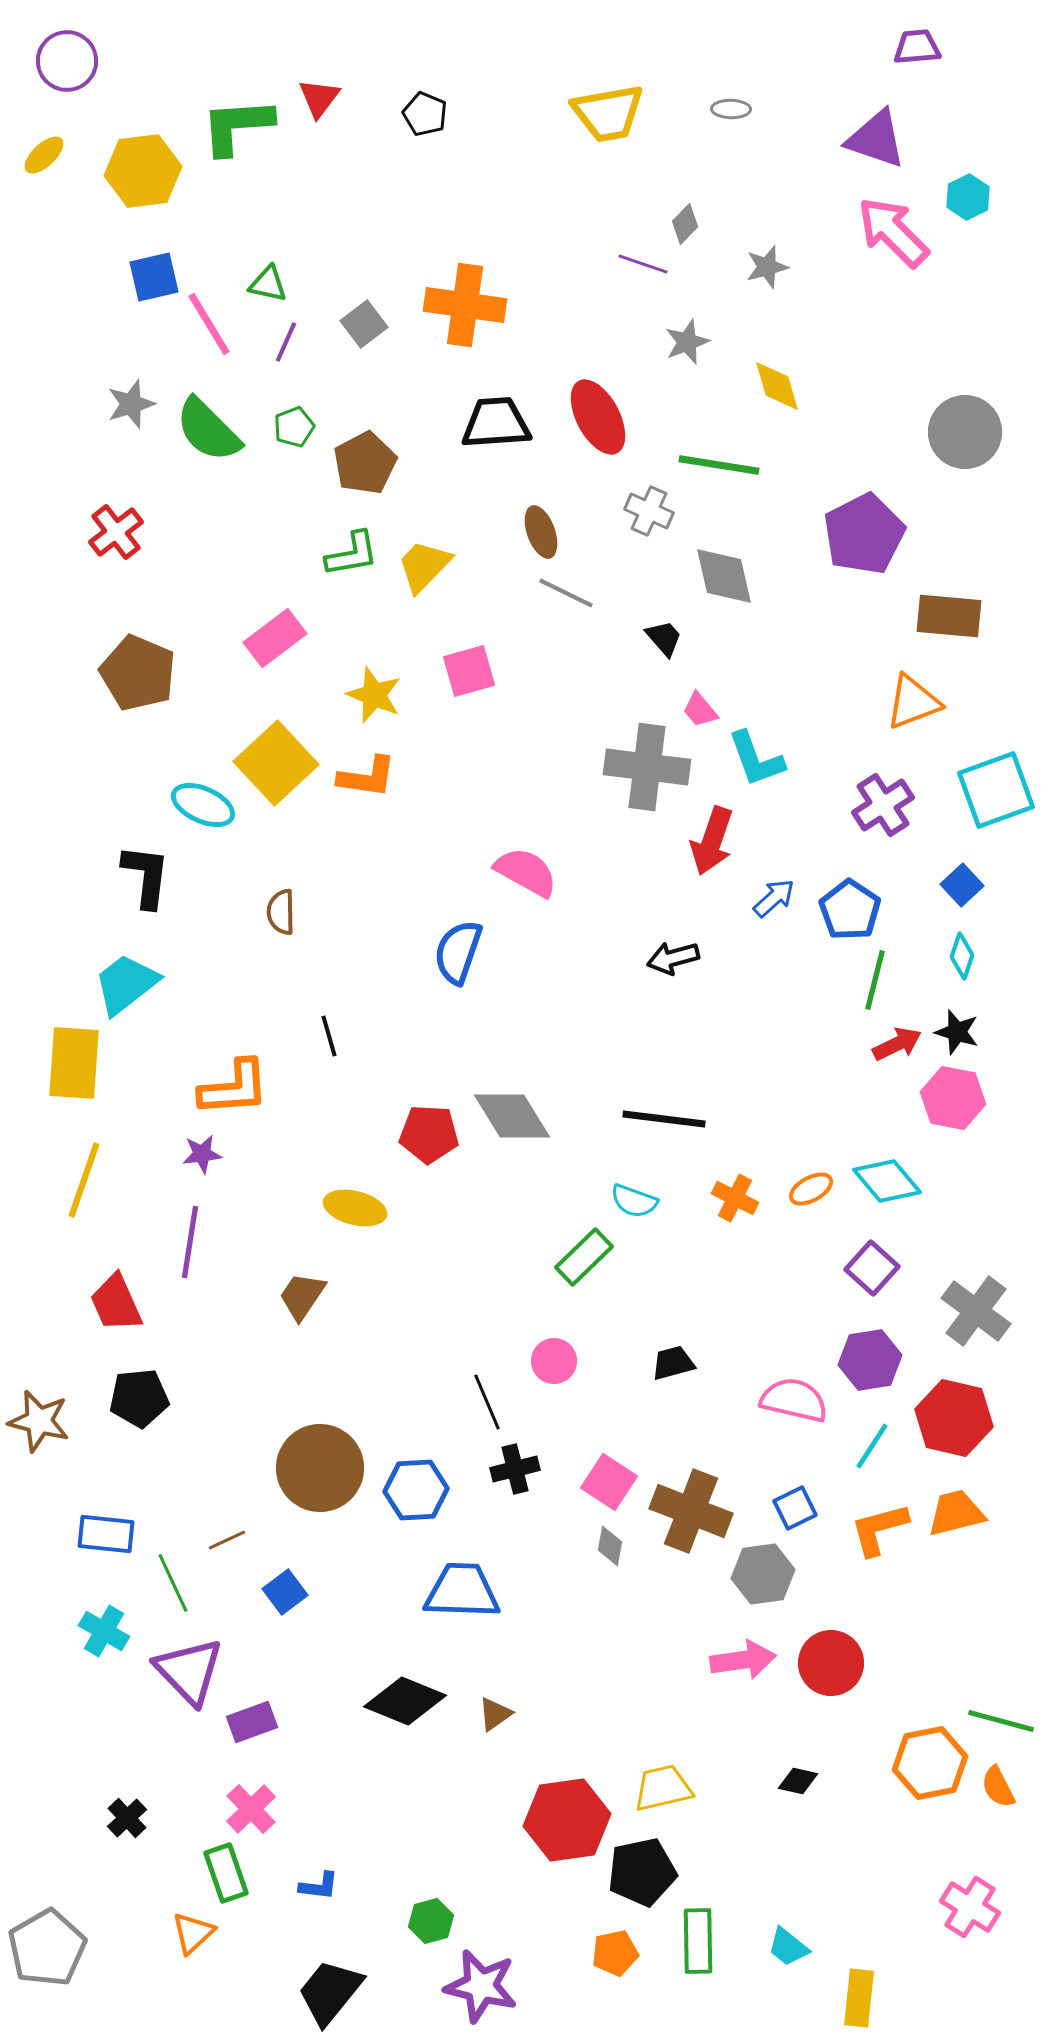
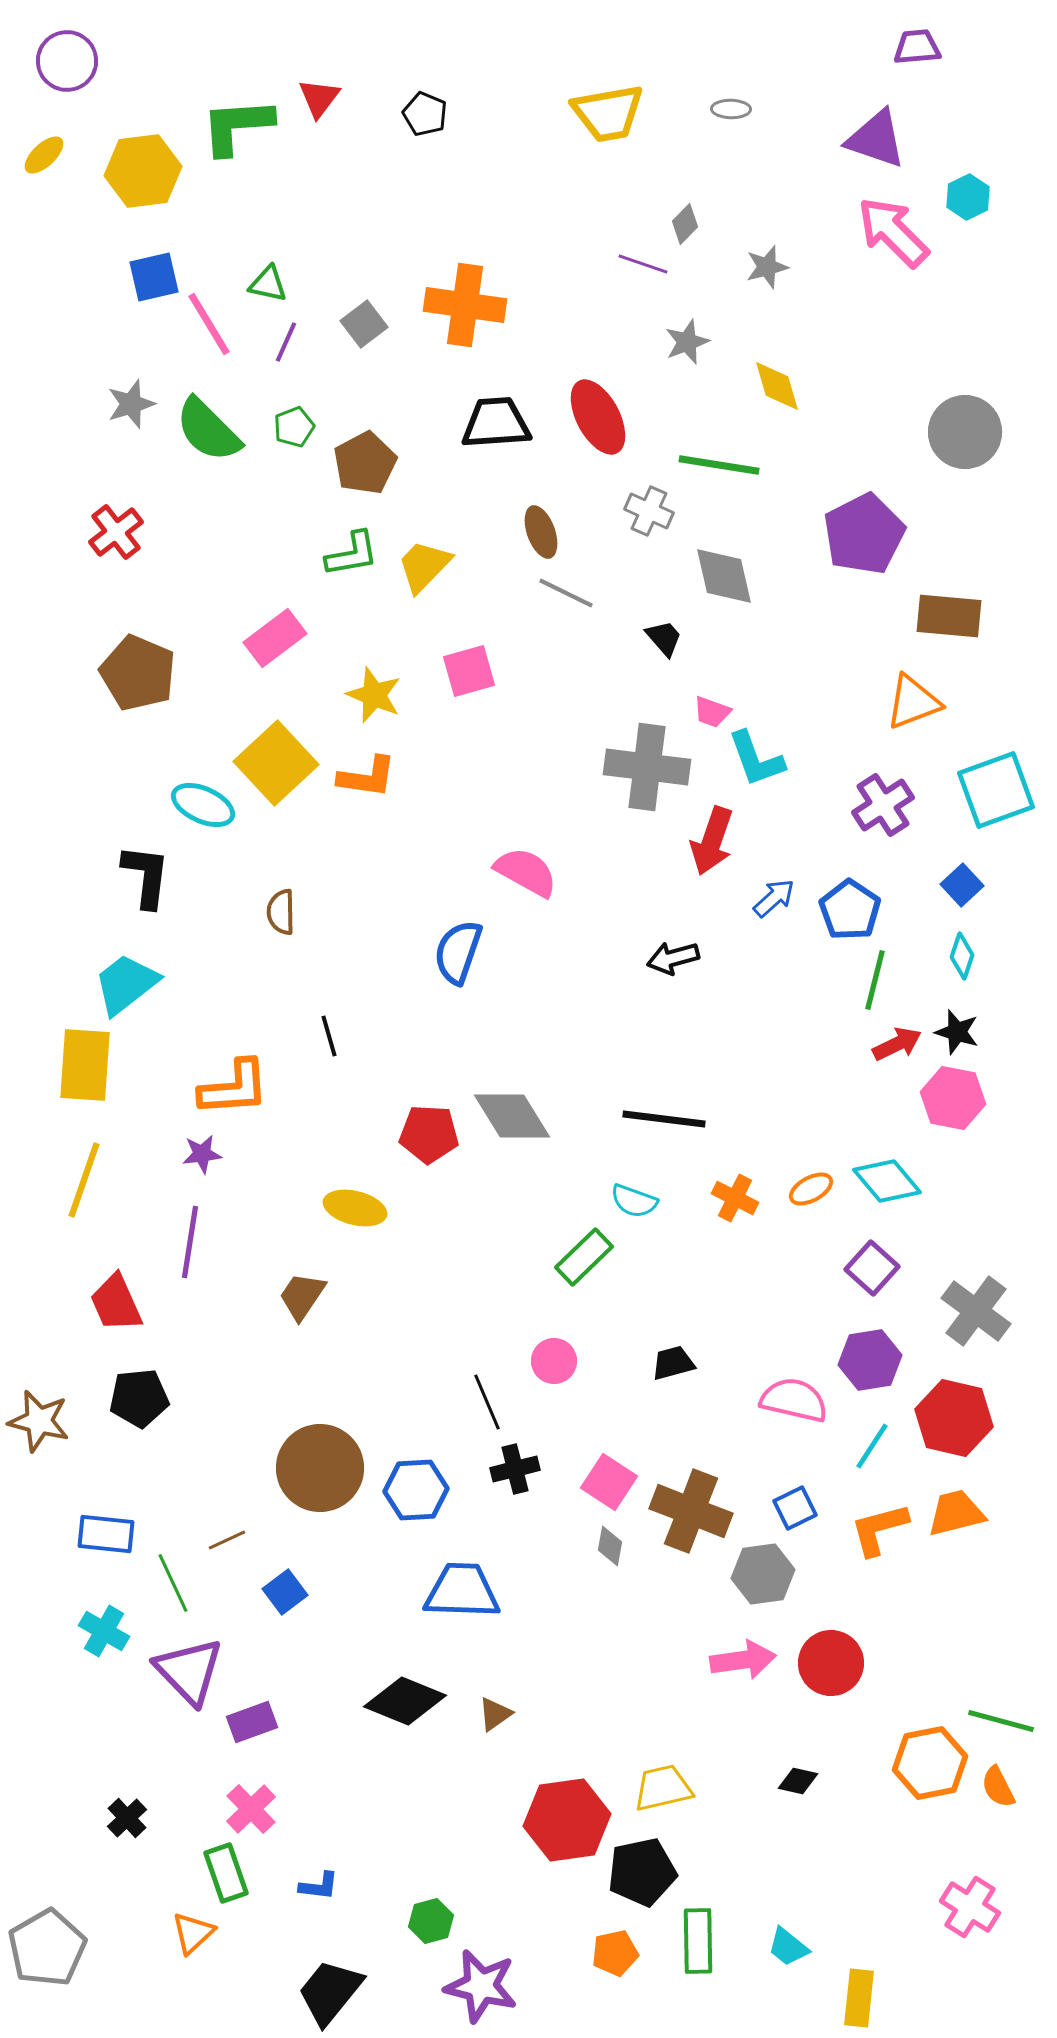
pink trapezoid at (700, 710): moved 12 px right, 2 px down; rotated 30 degrees counterclockwise
yellow rectangle at (74, 1063): moved 11 px right, 2 px down
